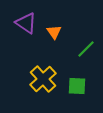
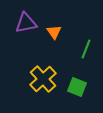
purple triangle: rotated 45 degrees counterclockwise
green line: rotated 24 degrees counterclockwise
green square: moved 1 px down; rotated 18 degrees clockwise
